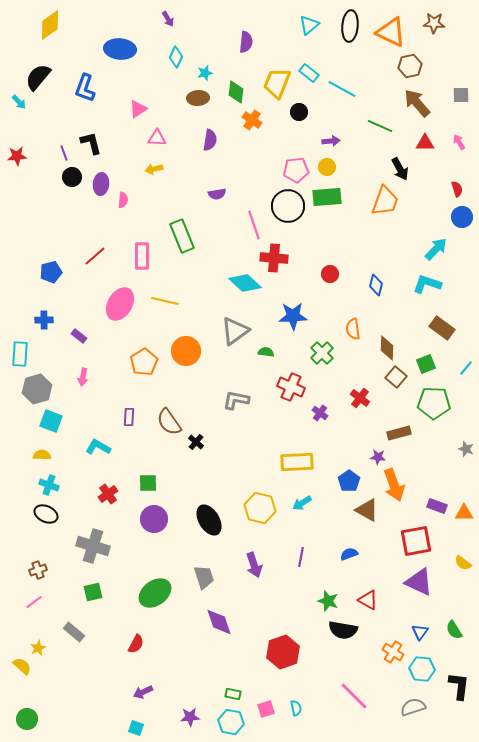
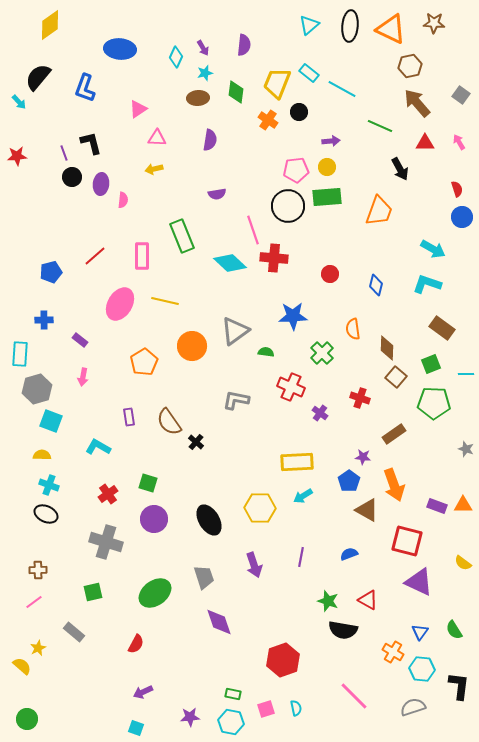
purple arrow at (168, 19): moved 35 px right, 29 px down
orange triangle at (391, 32): moved 3 px up
purple semicircle at (246, 42): moved 2 px left, 3 px down
gray square at (461, 95): rotated 36 degrees clockwise
orange cross at (252, 120): moved 16 px right
orange trapezoid at (385, 201): moved 6 px left, 10 px down
pink line at (254, 225): moved 1 px left, 5 px down
cyan arrow at (436, 249): moved 3 px left; rotated 75 degrees clockwise
cyan diamond at (245, 283): moved 15 px left, 20 px up
purple rectangle at (79, 336): moved 1 px right, 4 px down
orange circle at (186, 351): moved 6 px right, 5 px up
green square at (426, 364): moved 5 px right
cyan line at (466, 368): moved 6 px down; rotated 49 degrees clockwise
red cross at (360, 398): rotated 18 degrees counterclockwise
purple rectangle at (129, 417): rotated 12 degrees counterclockwise
brown rectangle at (399, 433): moved 5 px left, 1 px down; rotated 20 degrees counterclockwise
purple star at (378, 457): moved 15 px left
green square at (148, 483): rotated 18 degrees clockwise
cyan arrow at (302, 503): moved 1 px right, 7 px up
yellow hexagon at (260, 508): rotated 12 degrees counterclockwise
orange triangle at (464, 513): moved 1 px left, 8 px up
red square at (416, 541): moved 9 px left; rotated 24 degrees clockwise
gray cross at (93, 546): moved 13 px right, 4 px up
brown cross at (38, 570): rotated 18 degrees clockwise
red hexagon at (283, 652): moved 8 px down
